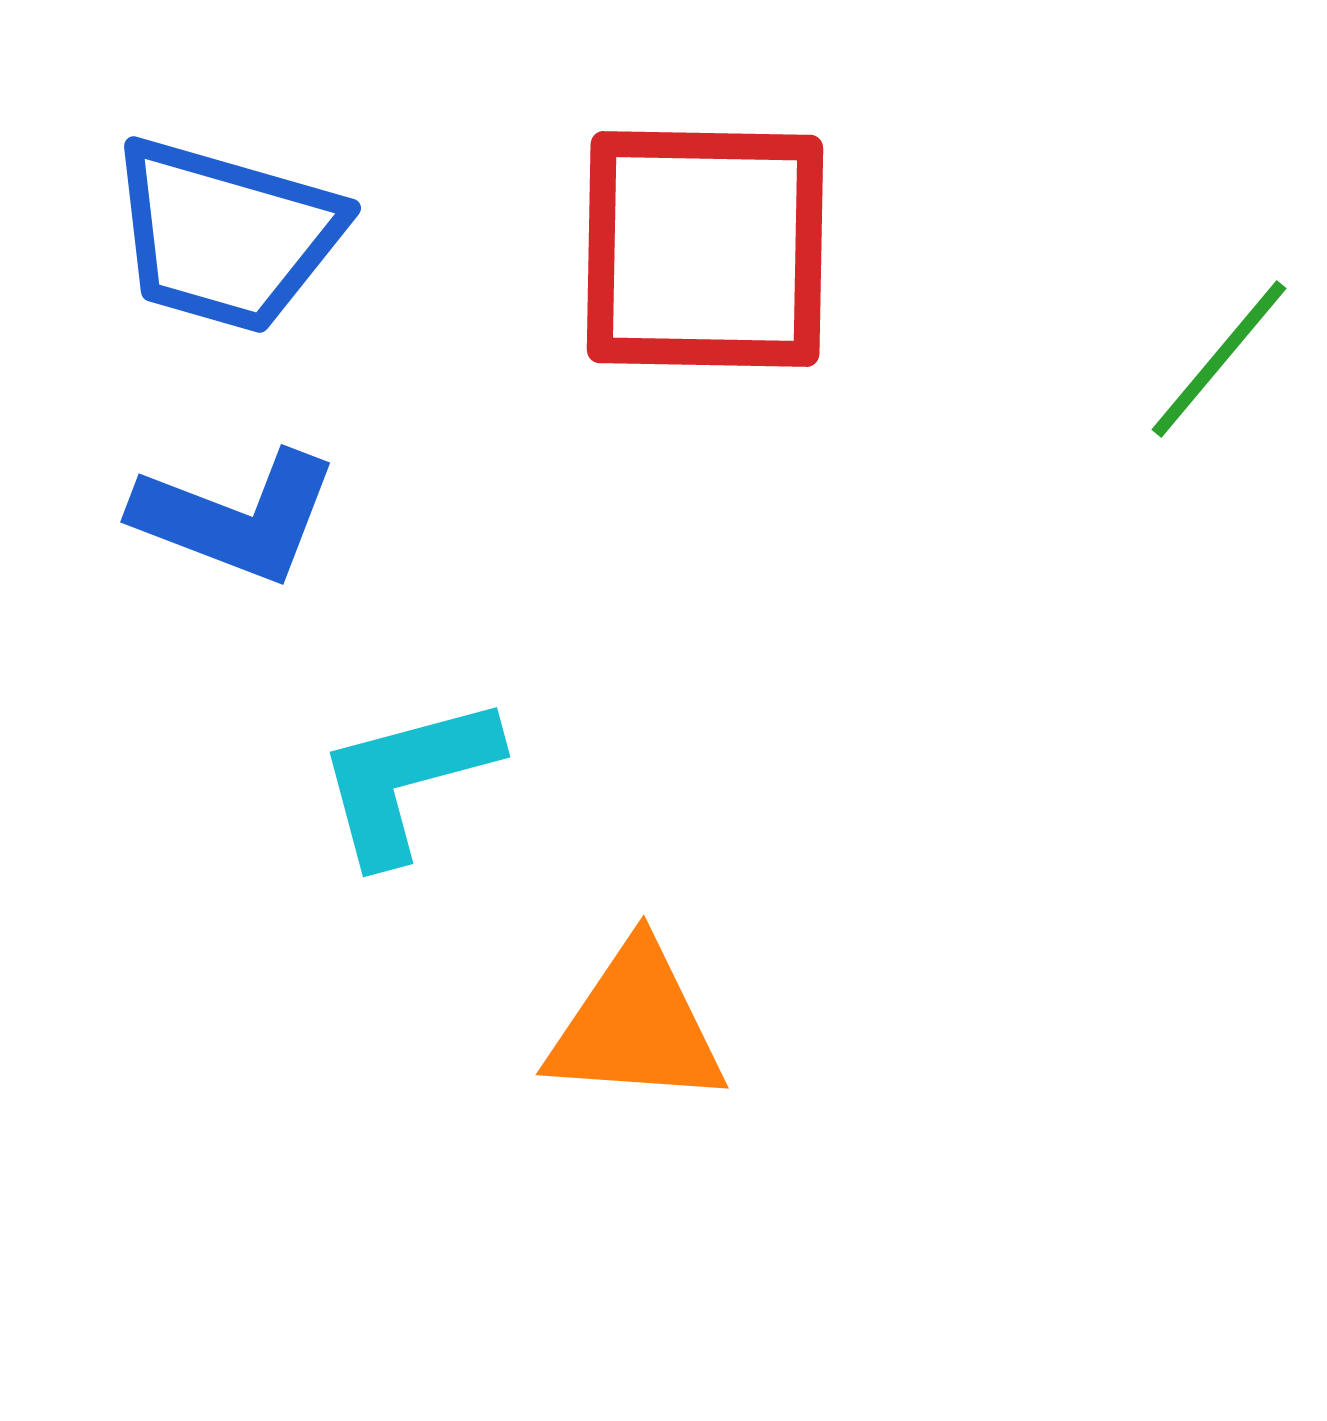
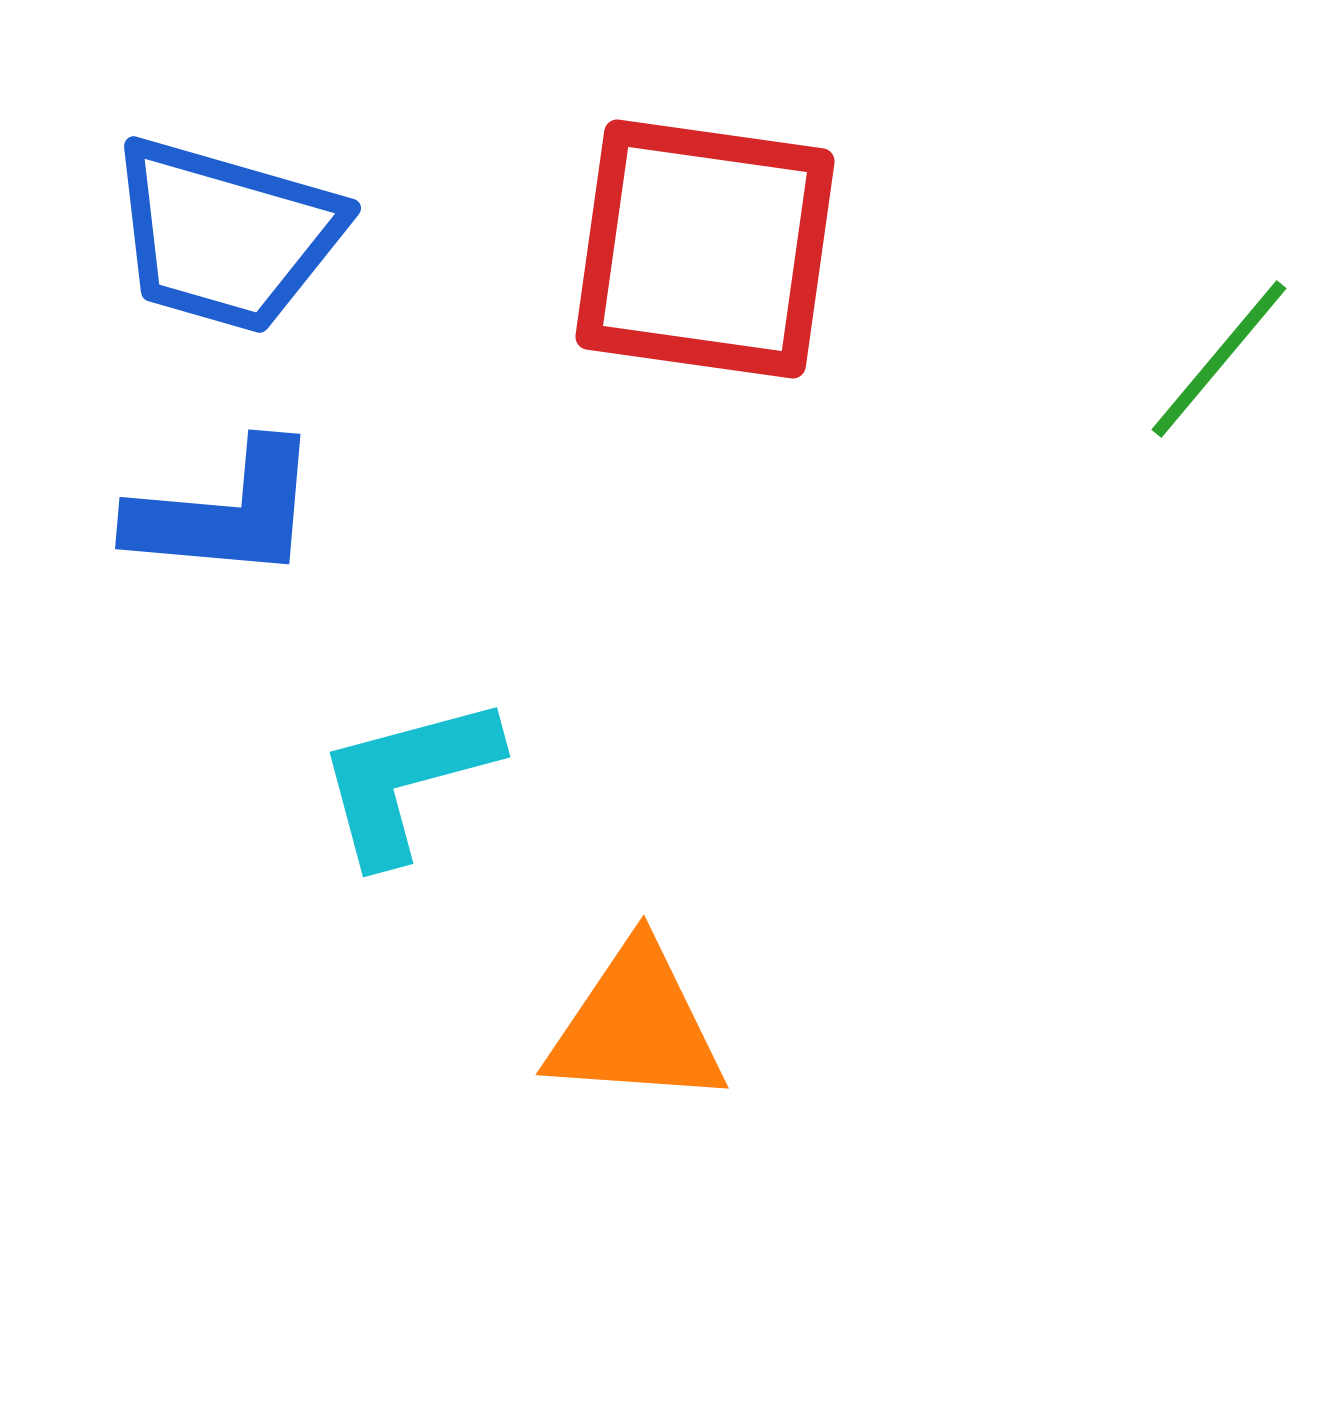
red square: rotated 7 degrees clockwise
blue L-shape: moved 11 px left, 5 px up; rotated 16 degrees counterclockwise
